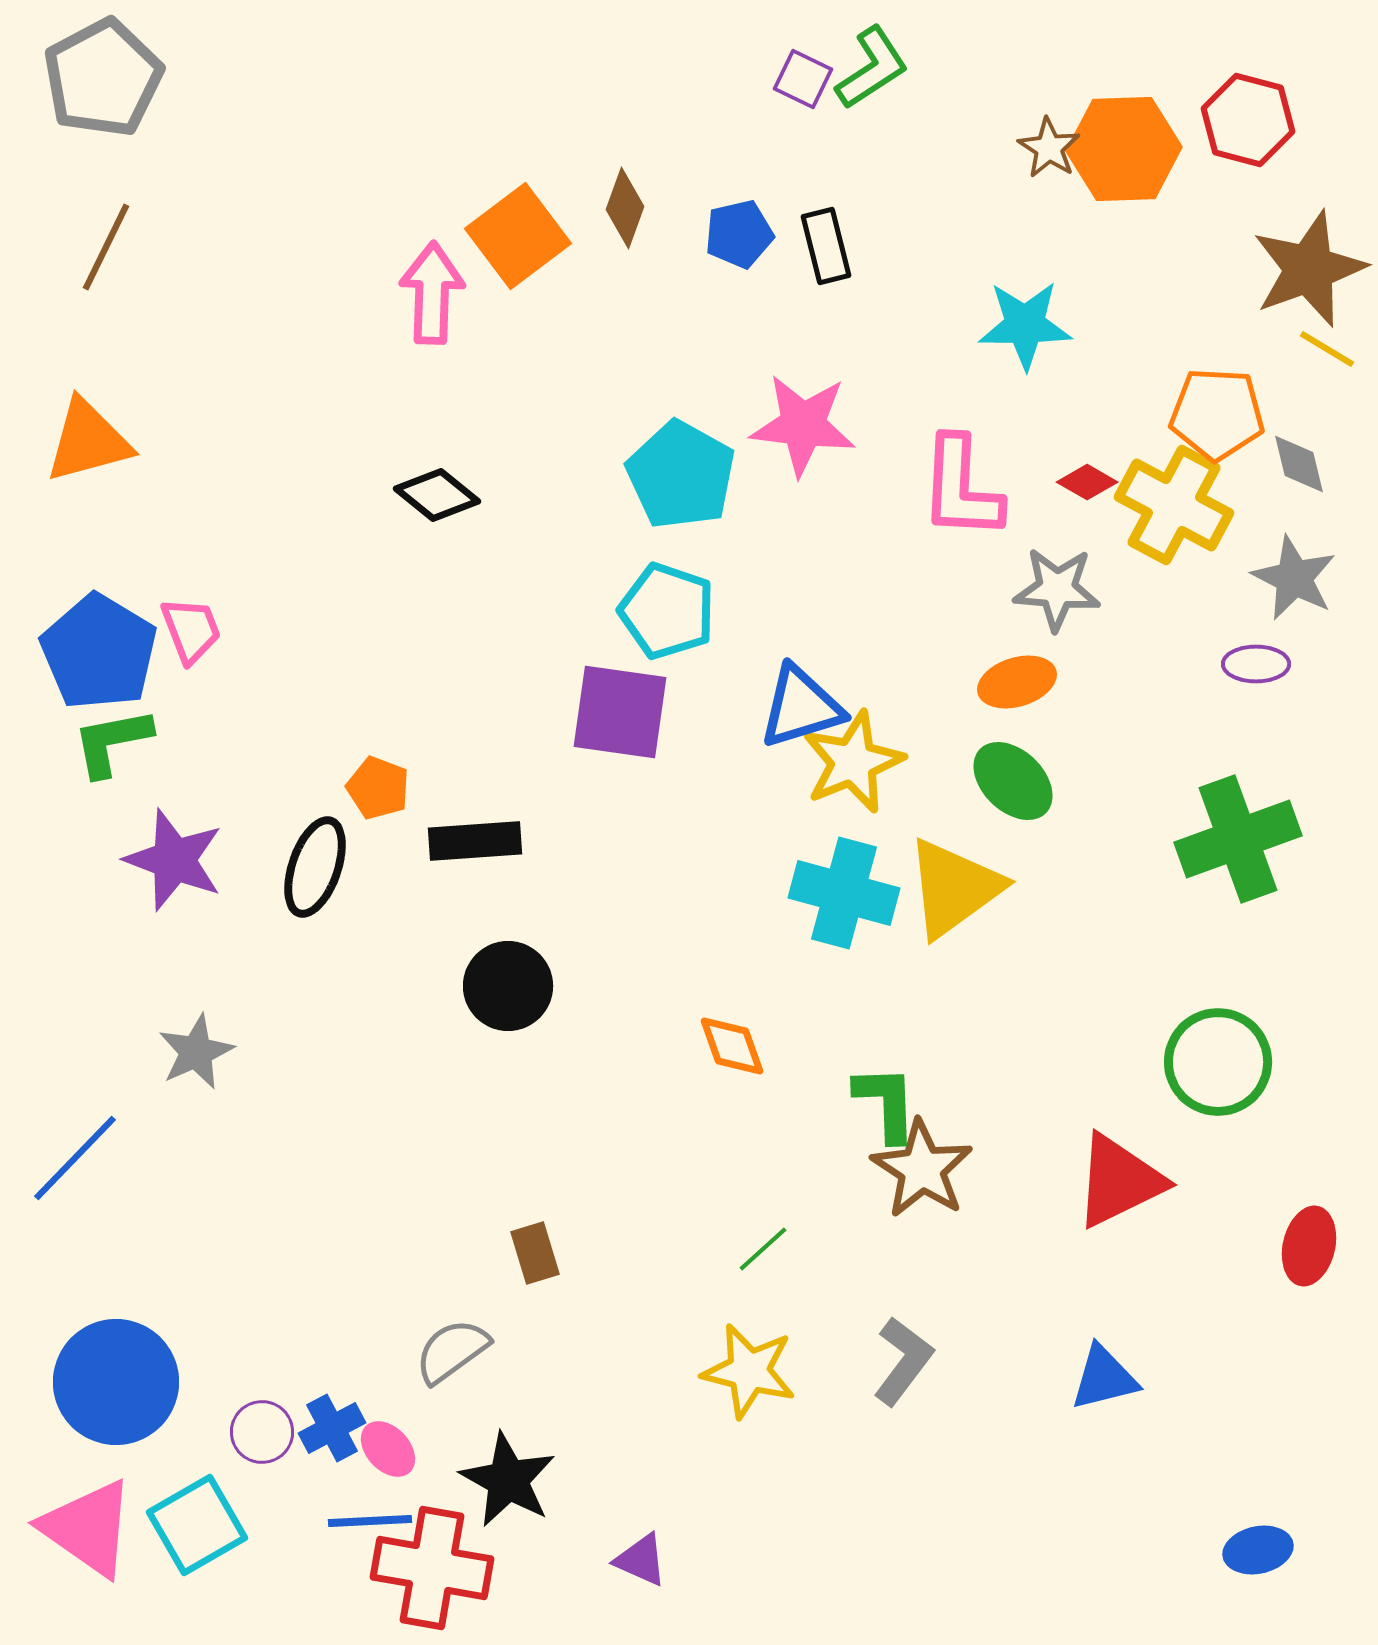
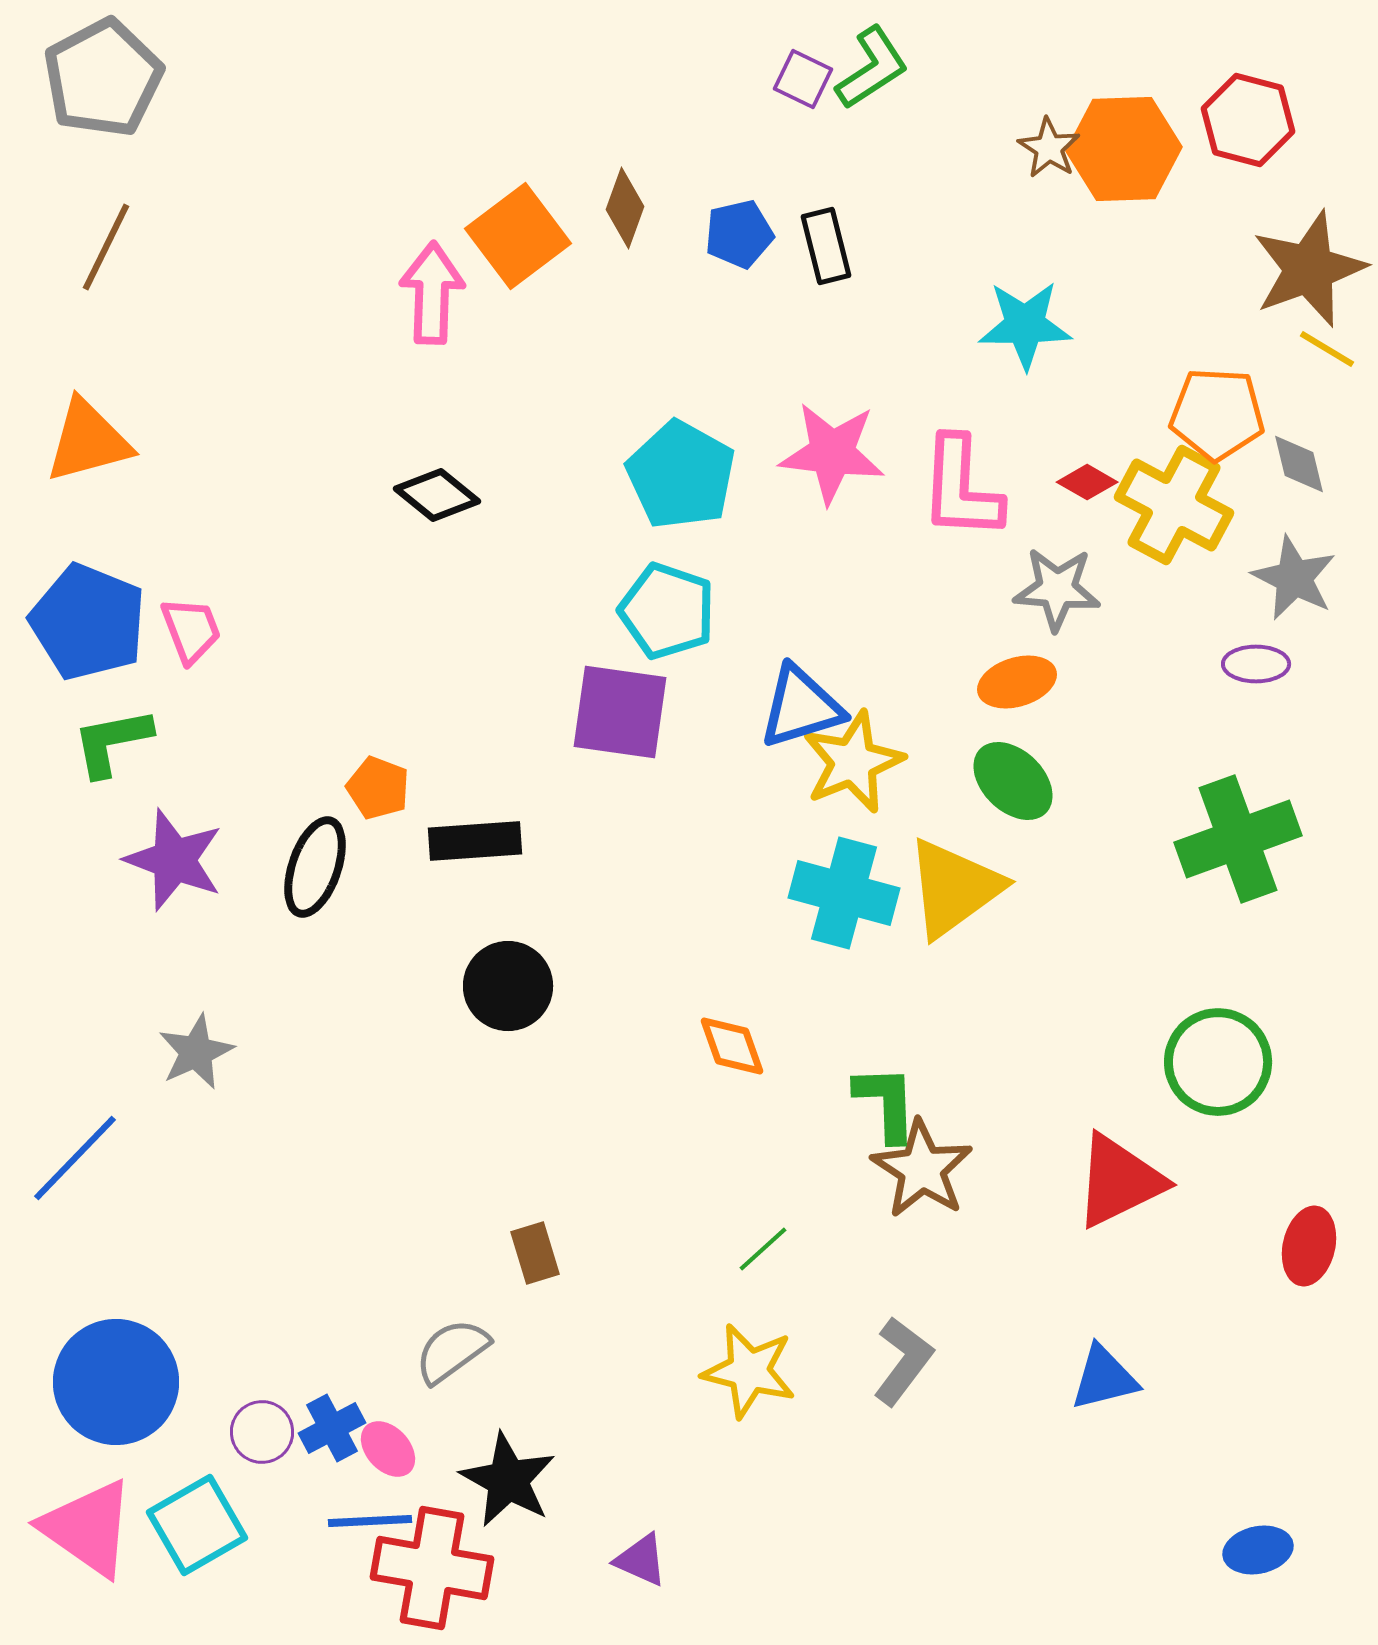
pink star at (803, 425): moved 29 px right, 28 px down
blue pentagon at (99, 652): moved 11 px left, 30 px up; rotated 9 degrees counterclockwise
